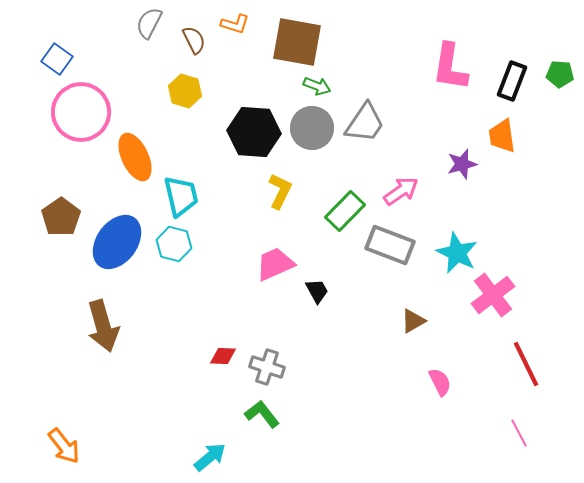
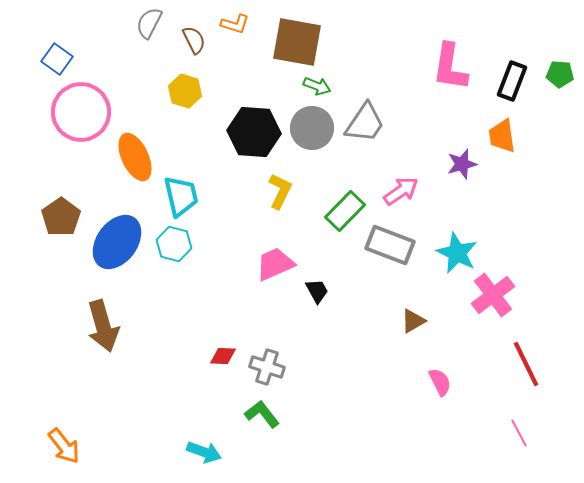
cyan arrow: moved 6 px left, 5 px up; rotated 60 degrees clockwise
